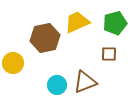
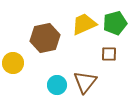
yellow trapezoid: moved 7 px right, 2 px down
brown triangle: rotated 30 degrees counterclockwise
